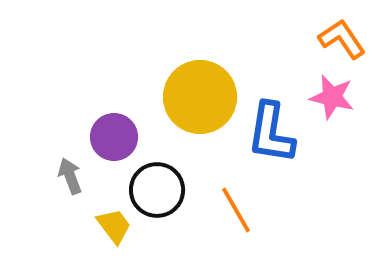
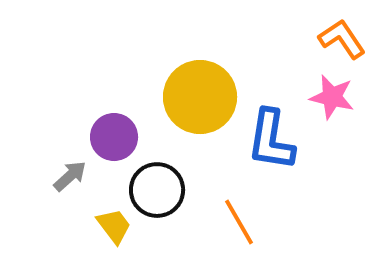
blue L-shape: moved 7 px down
gray arrow: rotated 69 degrees clockwise
orange line: moved 3 px right, 12 px down
